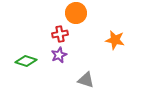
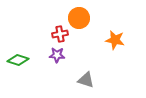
orange circle: moved 3 px right, 5 px down
purple star: moved 2 px left; rotated 28 degrees clockwise
green diamond: moved 8 px left, 1 px up
